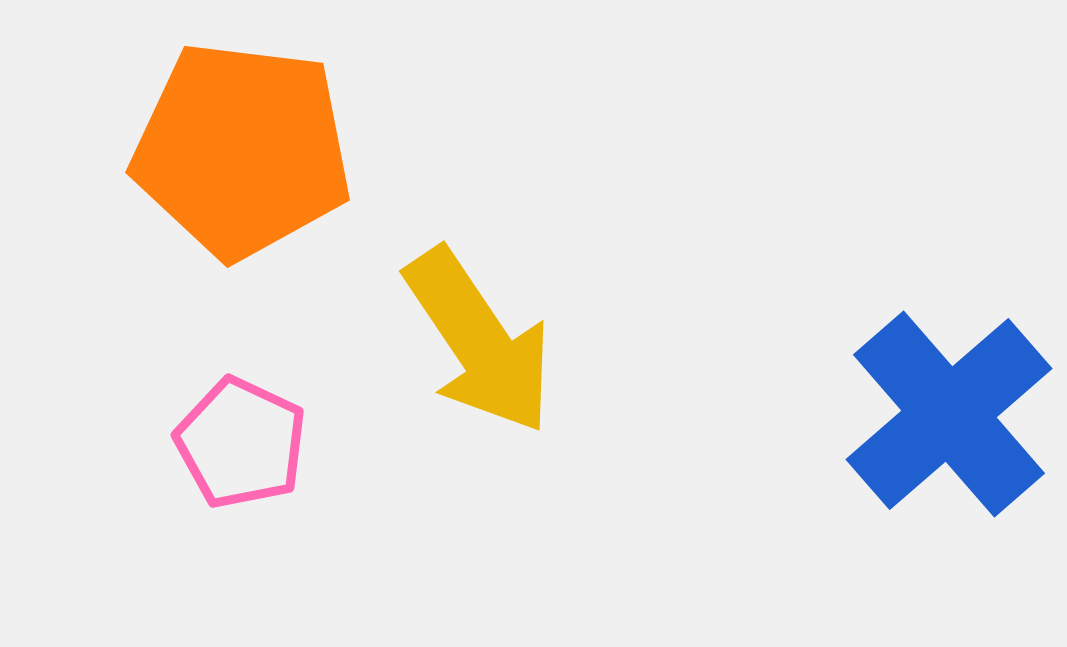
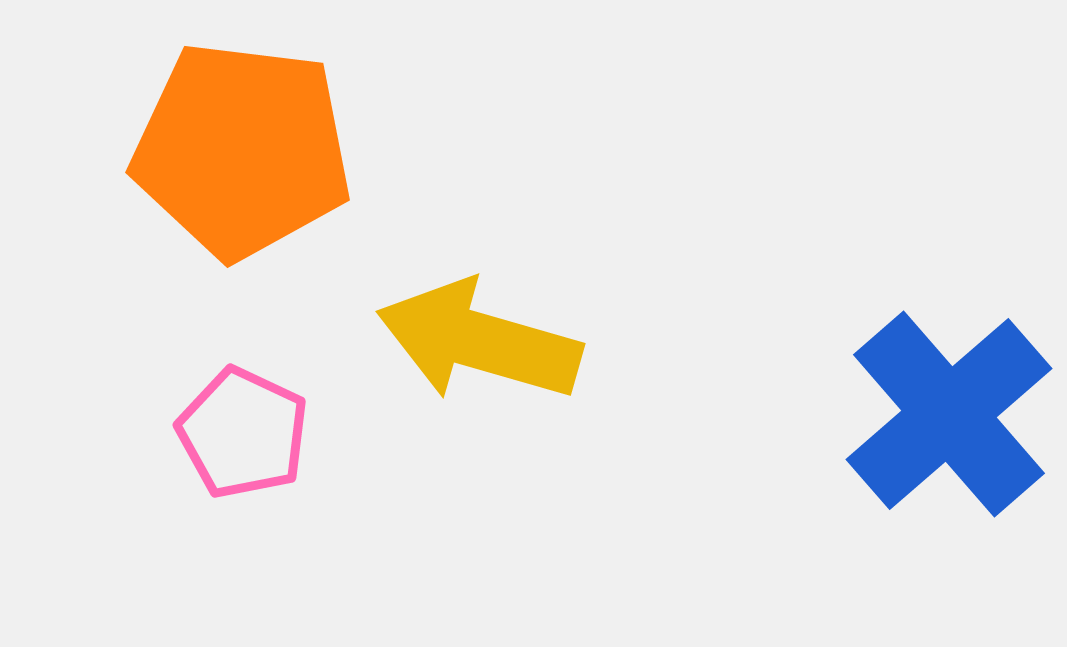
yellow arrow: rotated 140 degrees clockwise
pink pentagon: moved 2 px right, 10 px up
